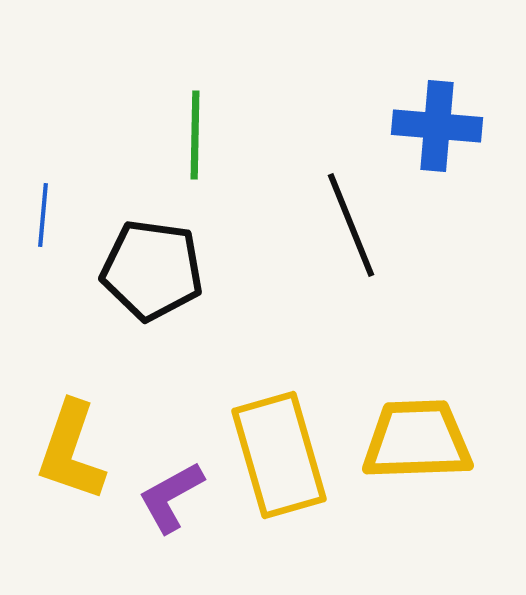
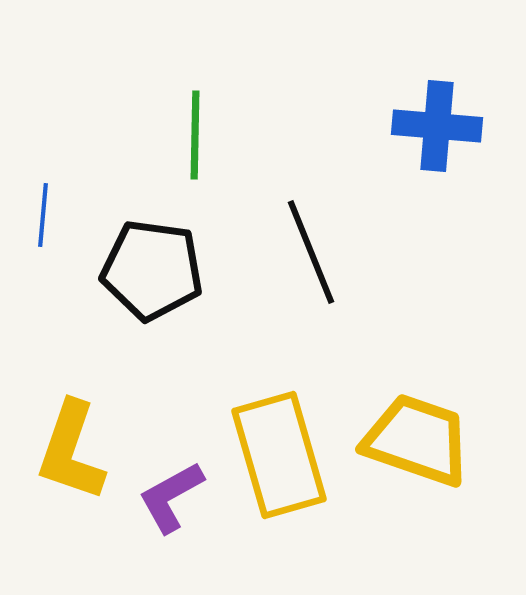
black line: moved 40 px left, 27 px down
yellow trapezoid: rotated 21 degrees clockwise
